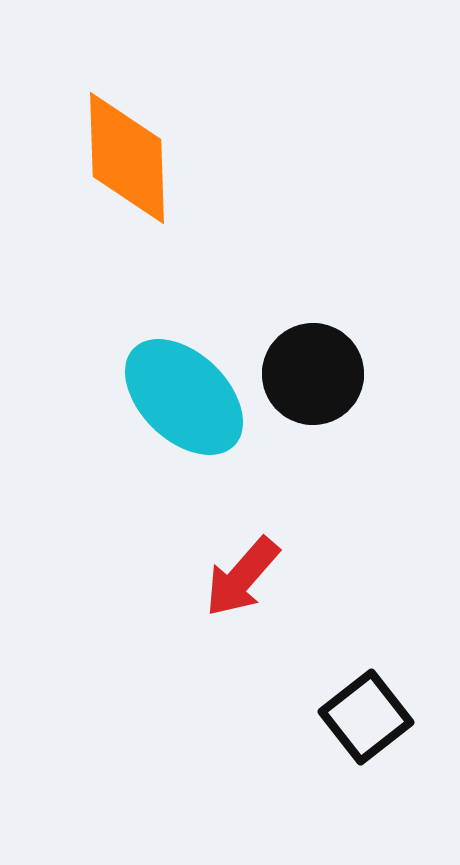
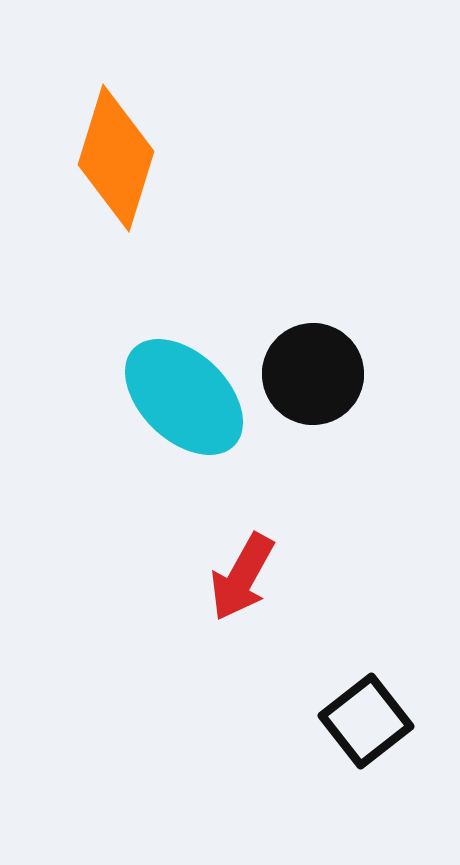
orange diamond: moved 11 px left; rotated 19 degrees clockwise
red arrow: rotated 12 degrees counterclockwise
black square: moved 4 px down
